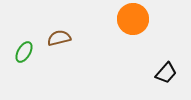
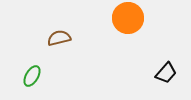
orange circle: moved 5 px left, 1 px up
green ellipse: moved 8 px right, 24 px down
